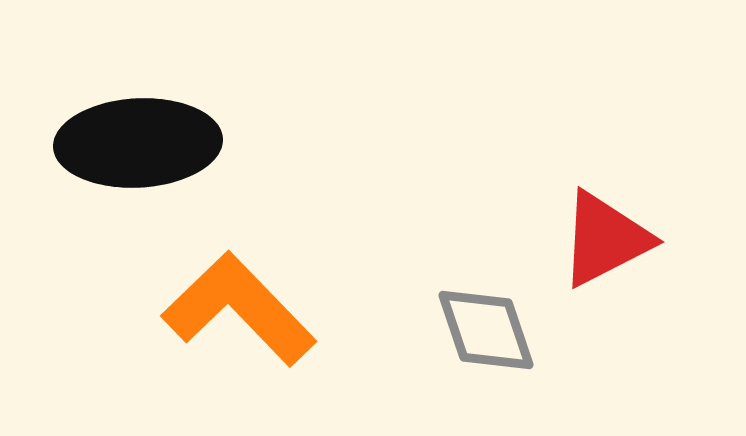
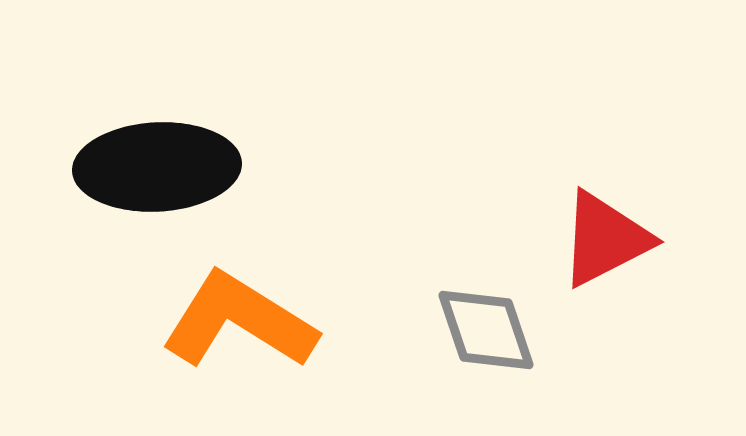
black ellipse: moved 19 px right, 24 px down
orange L-shape: moved 12 px down; rotated 14 degrees counterclockwise
